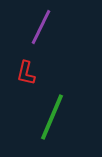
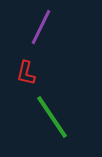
green line: rotated 57 degrees counterclockwise
